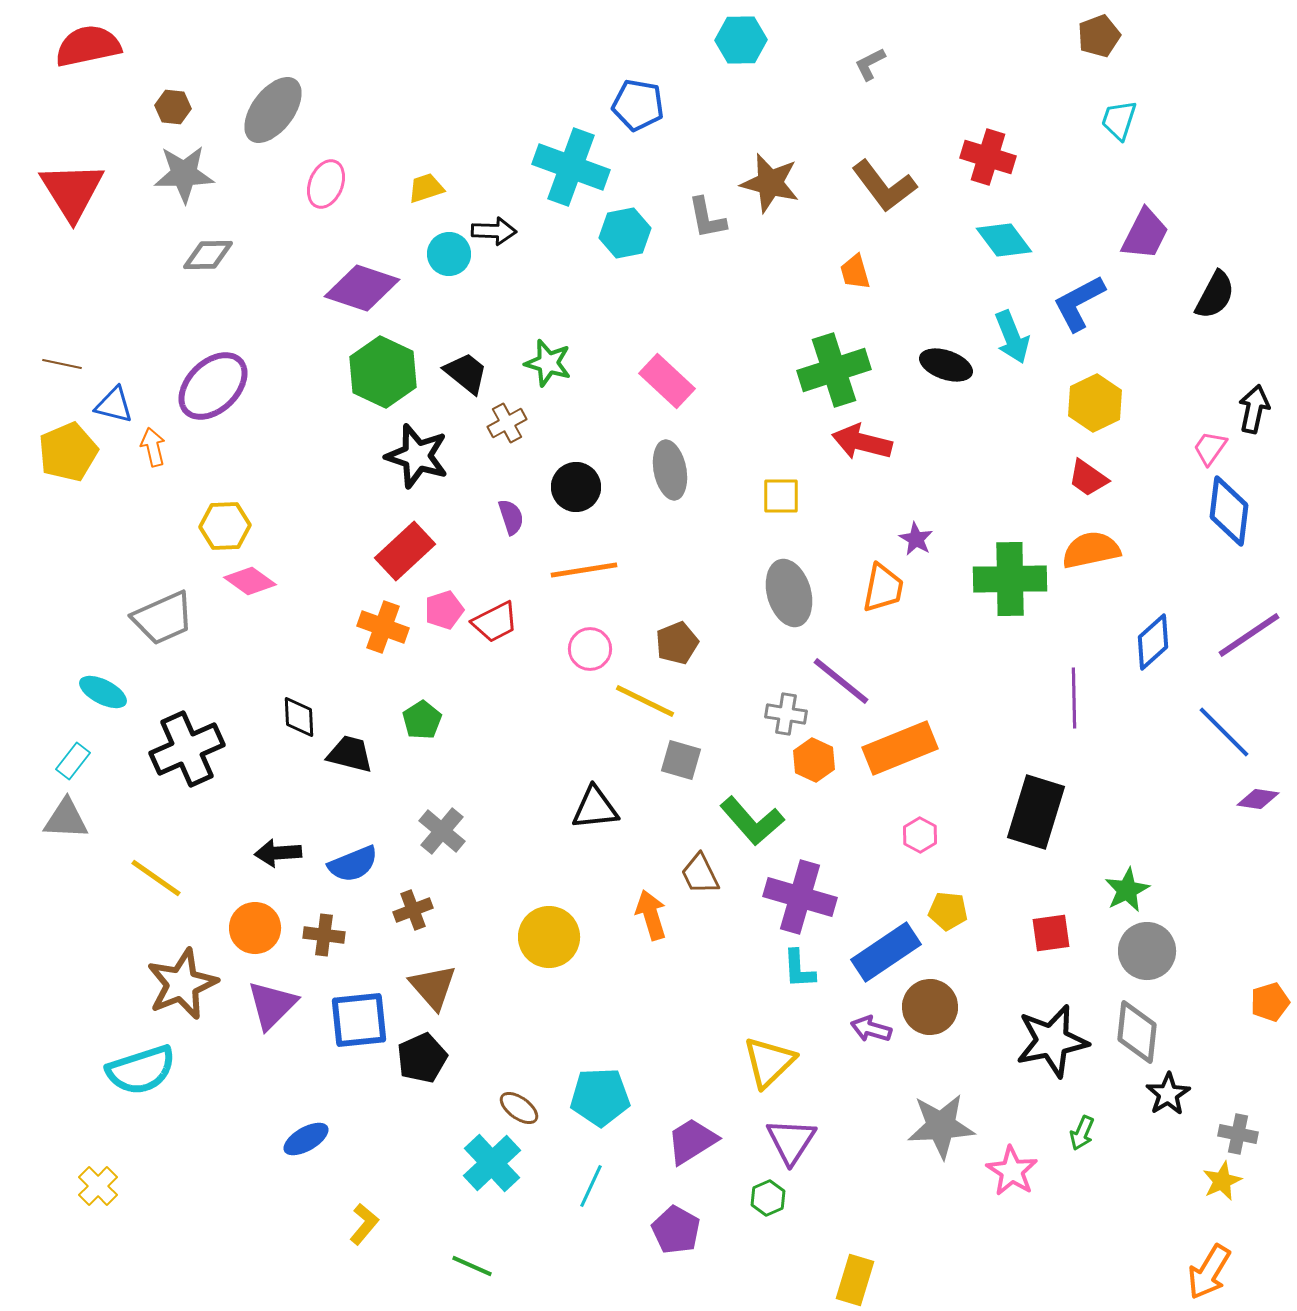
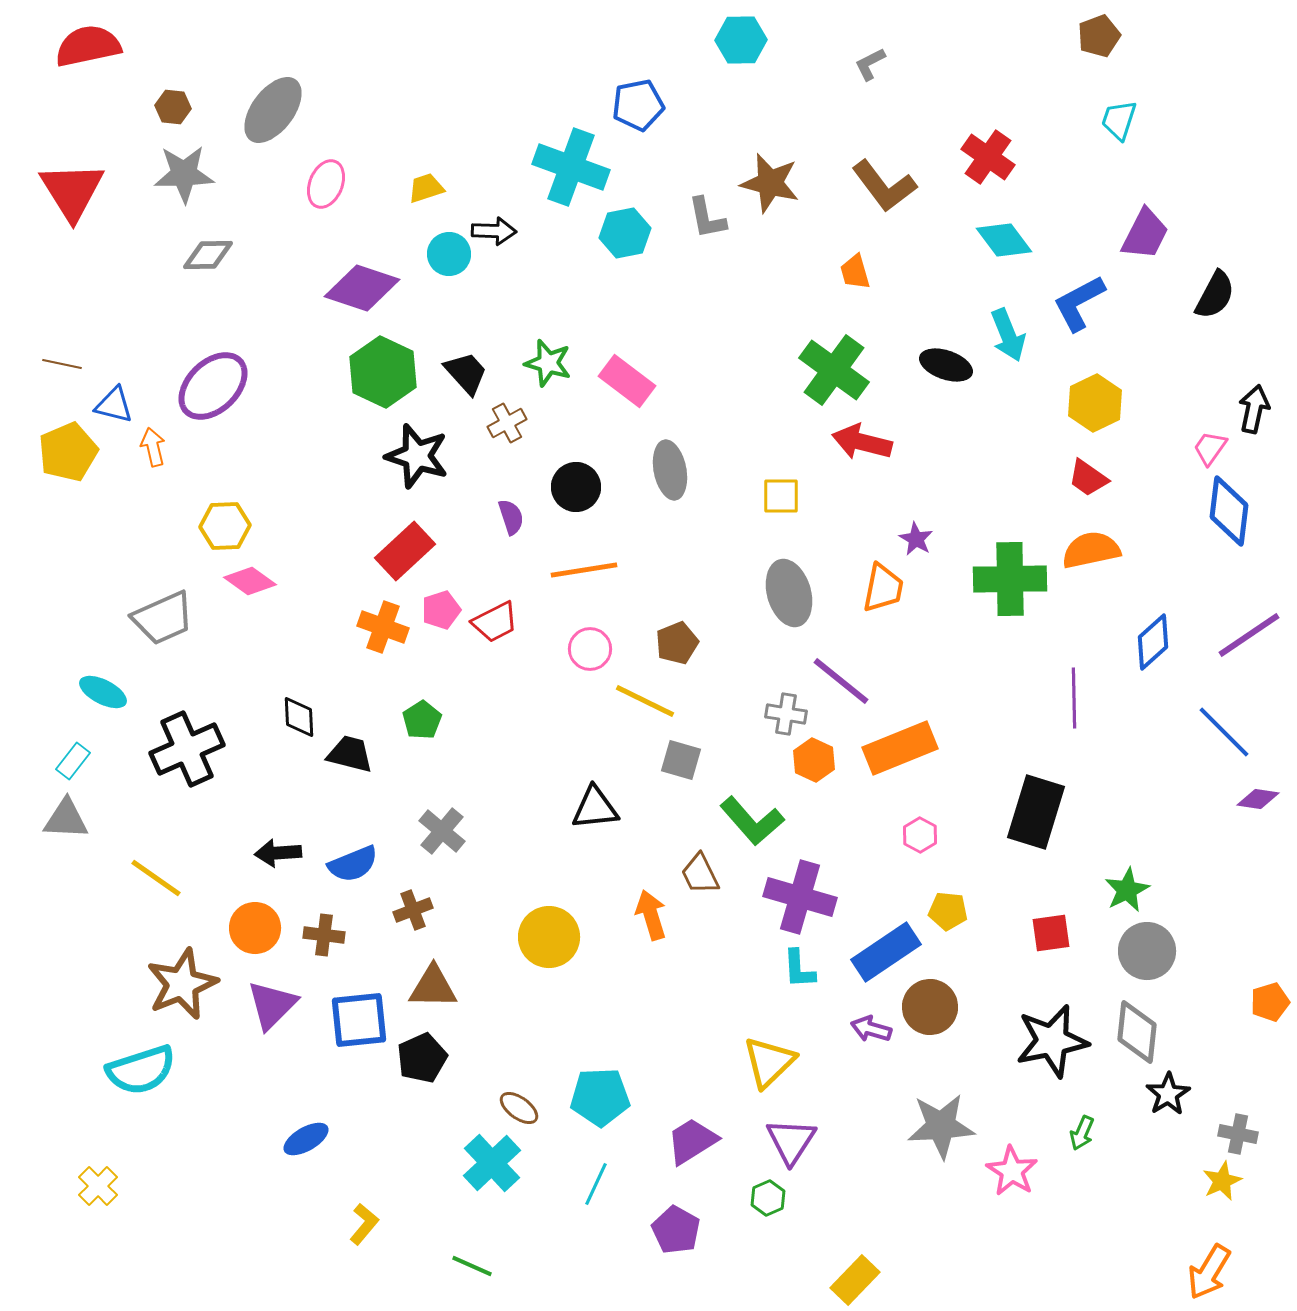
blue pentagon at (638, 105): rotated 21 degrees counterclockwise
red cross at (988, 157): rotated 18 degrees clockwise
cyan arrow at (1012, 337): moved 4 px left, 2 px up
green cross at (834, 370): rotated 36 degrees counterclockwise
black trapezoid at (466, 373): rotated 9 degrees clockwise
pink rectangle at (667, 381): moved 40 px left; rotated 6 degrees counterclockwise
pink pentagon at (444, 610): moved 3 px left
brown triangle at (433, 987): rotated 48 degrees counterclockwise
cyan line at (591, 1186): moved 5 px right, 2 px up
yellow rectangle at (855, 1280): rotated 27 degrees clockwise
